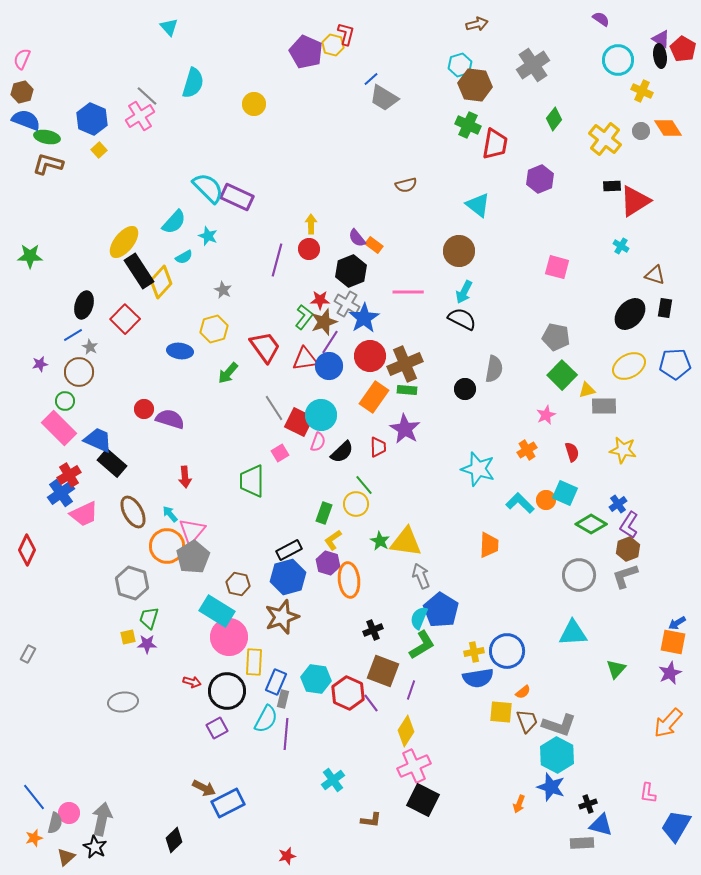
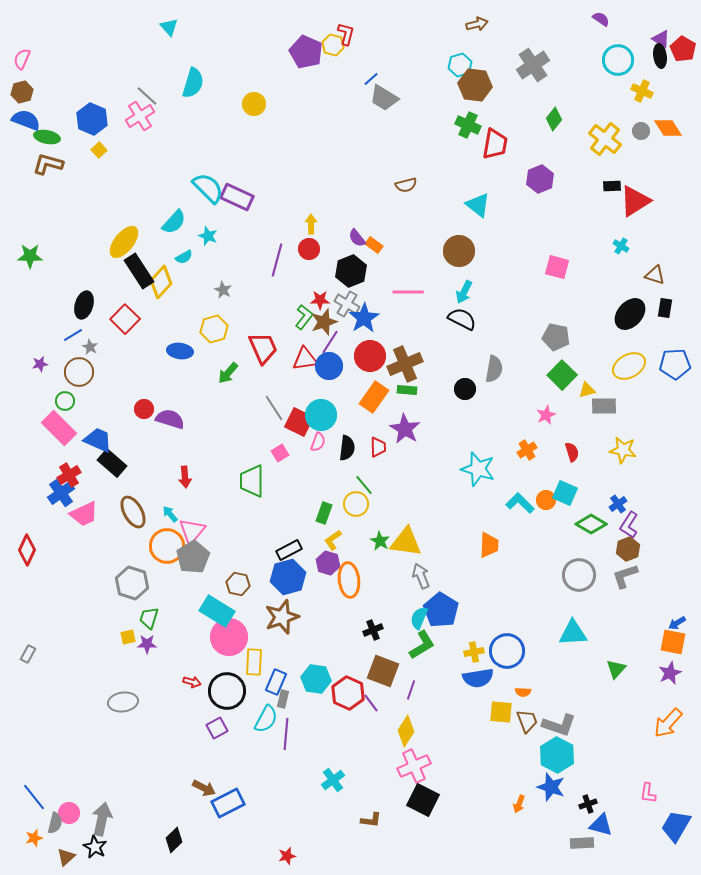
red trapezoid at (265, 347): moved 2 px left, 1 px down; rotated 12 degrees clockwise
black semicircle at (342, 452): moved 5 px right, 4 px up; rotated 40 degrees counterclockwise
orange semicircle at (523, 692): rotated 42 degrees clockwise
